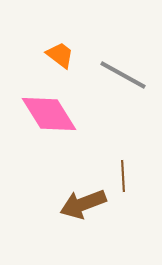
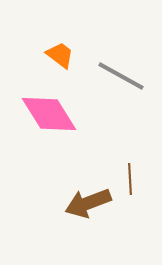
gray line: moved 2 px left, 1 px down
brown line: moved 7 px right, 3 px down
brown arrow: moved 5 px right, 1 px up
